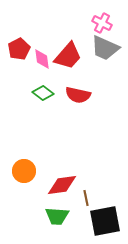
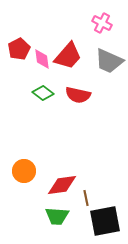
gray trapezoid: moved 4 px right, 13 px down
